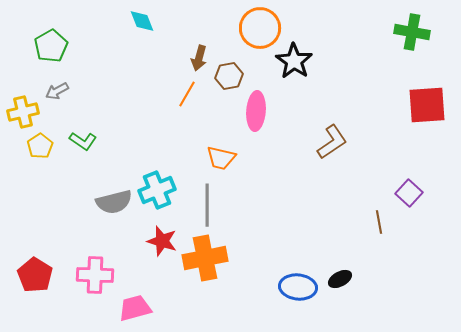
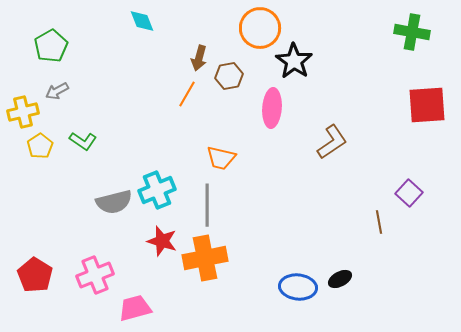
pink ellipse: moved 16 px right, 3 px up
pink cross: rotated 24 degrees counterclockwise
